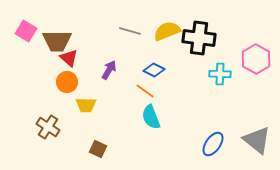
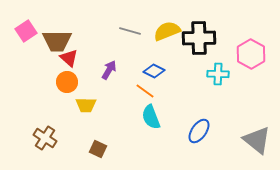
pink square: rotated 25 degrees clockwise
black cross: rotated 8 degrees counterclockwise
pink hexagon: moved 5 px left, 5 px up
blue diamond: moved 1 px down
cyan cross: moved 2 px left
brown cross: moved 3 px left, 11 px down
blue ellipse: moved 14 px left, 13 px up
